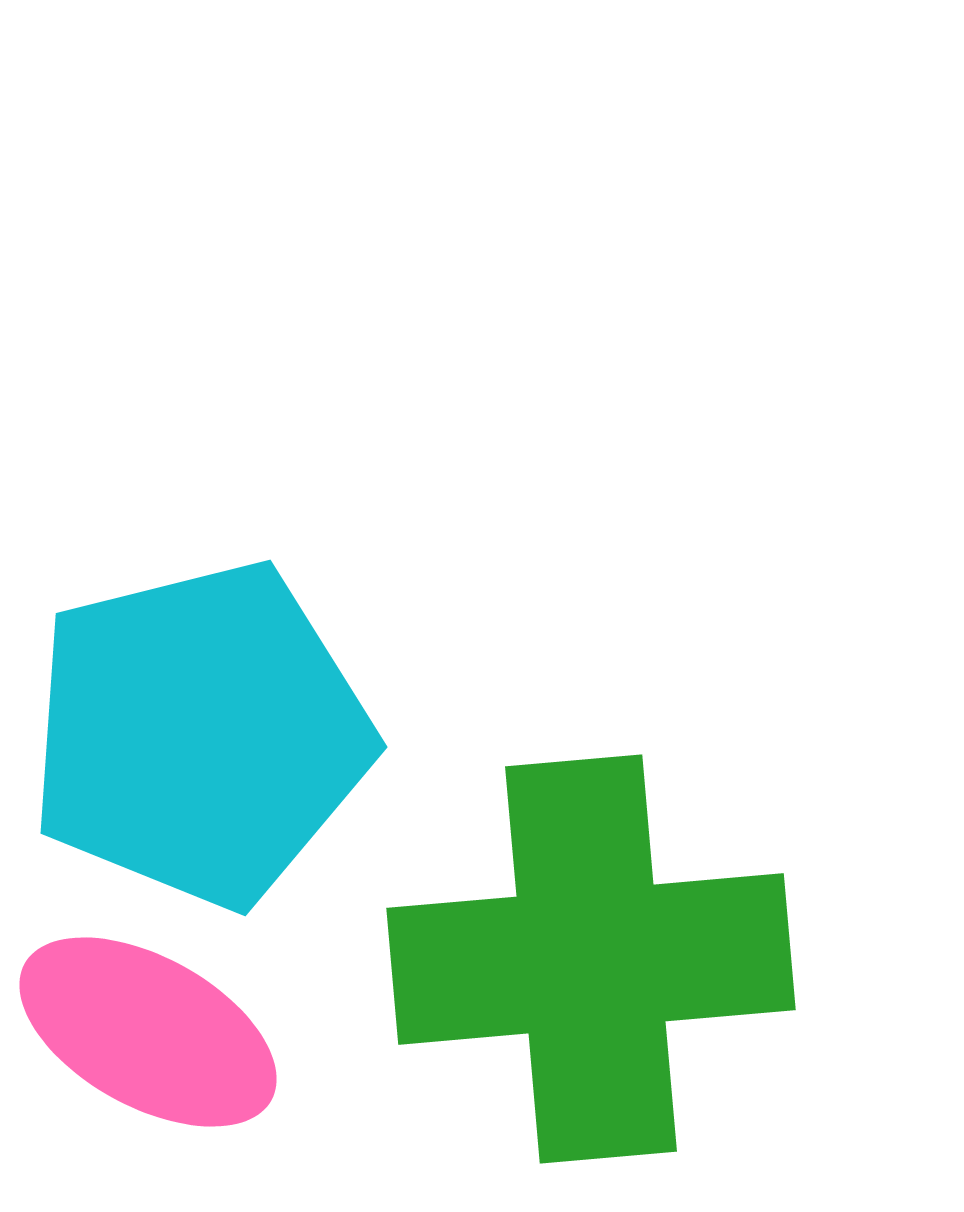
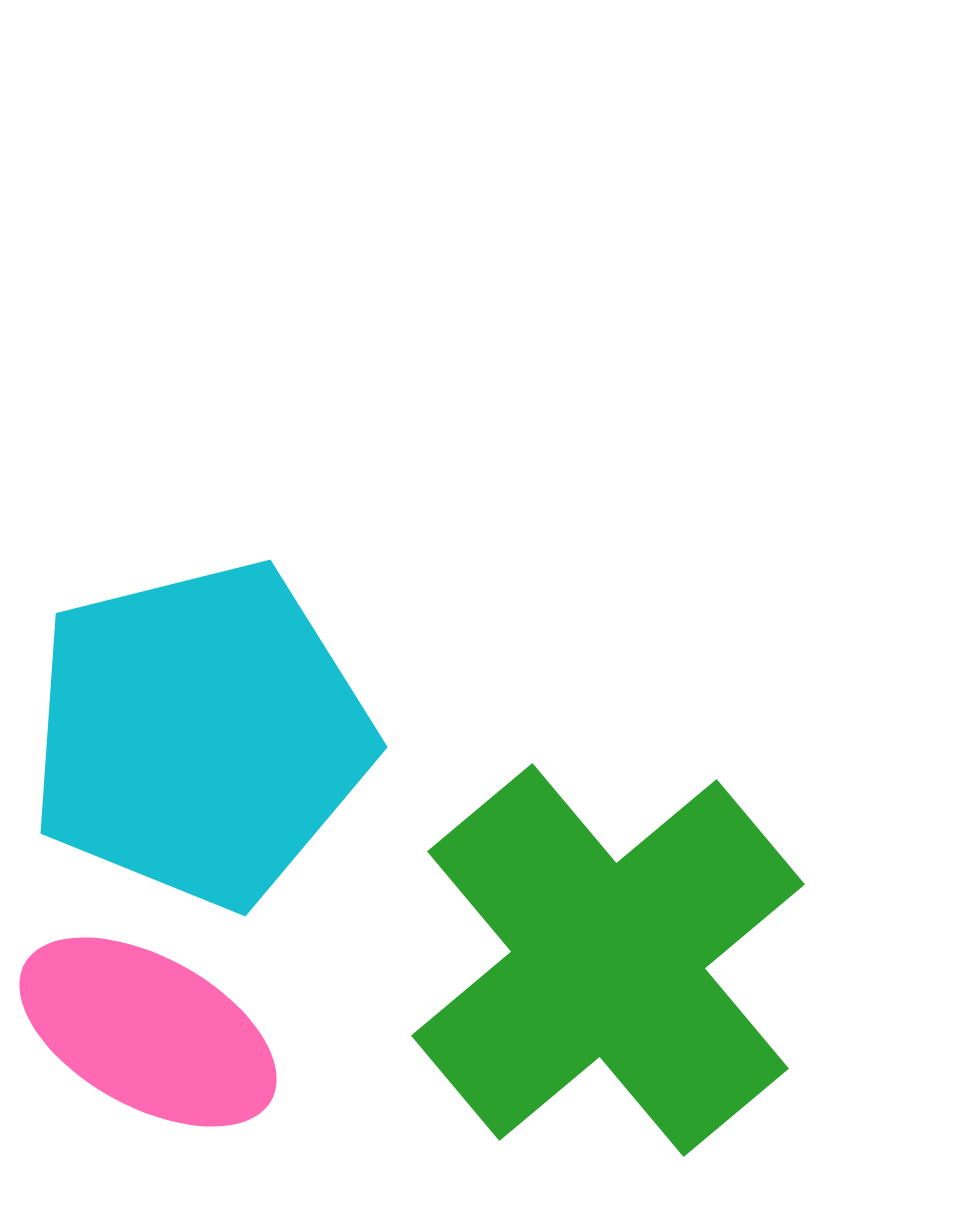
green cross: moved 17 px right, 1 px down; rotated 35 degrees counterclockwise
